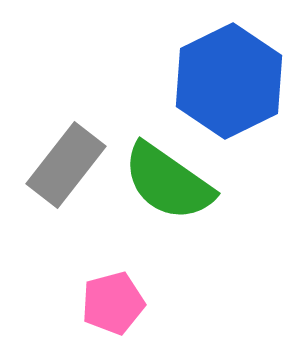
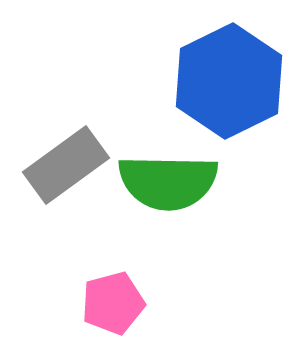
gray rectangle: rotated 16 degrees clockwise
green semicircle: rotated 34 degrees counterclockwise
